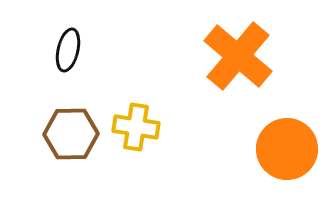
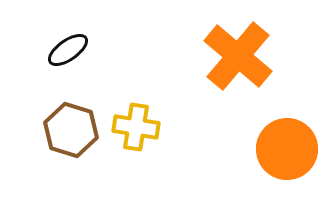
black ellipse: rotated 42 degrees clockwise
brown hexagon: moved 4 px up; rotated 18 degrees clockwise
